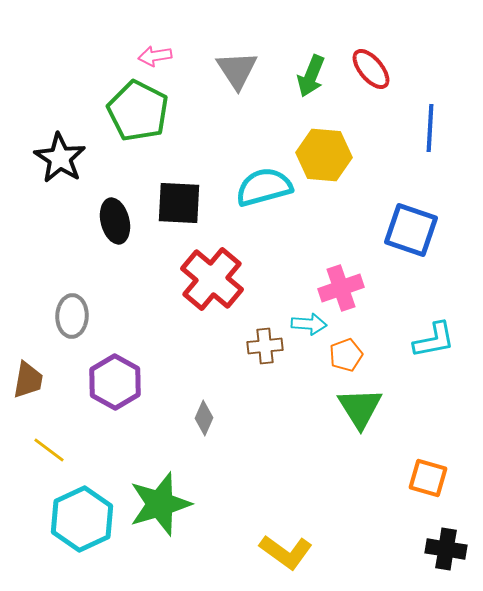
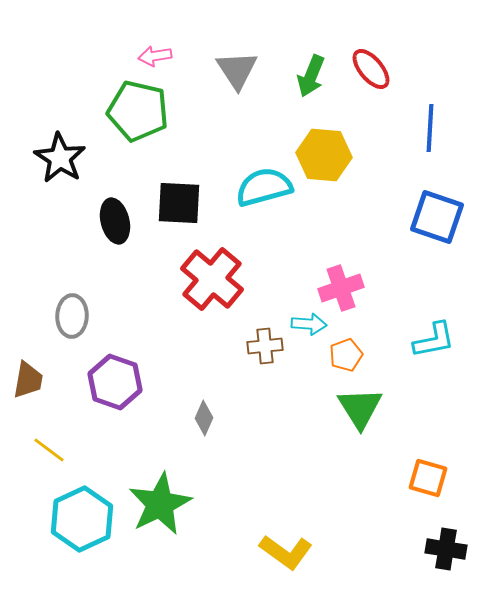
green pentagon: rotated 14 degrees counterclockwise
blue square: moved 26 px right, 13 px up
purple hexagon: rotated 10 degrees counterclockwise
green star: rotated 10 degrees counterclockwise
